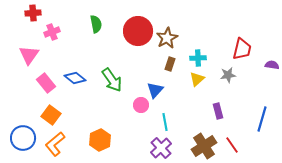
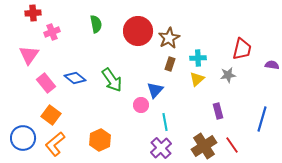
brown star: moved 2 px right
